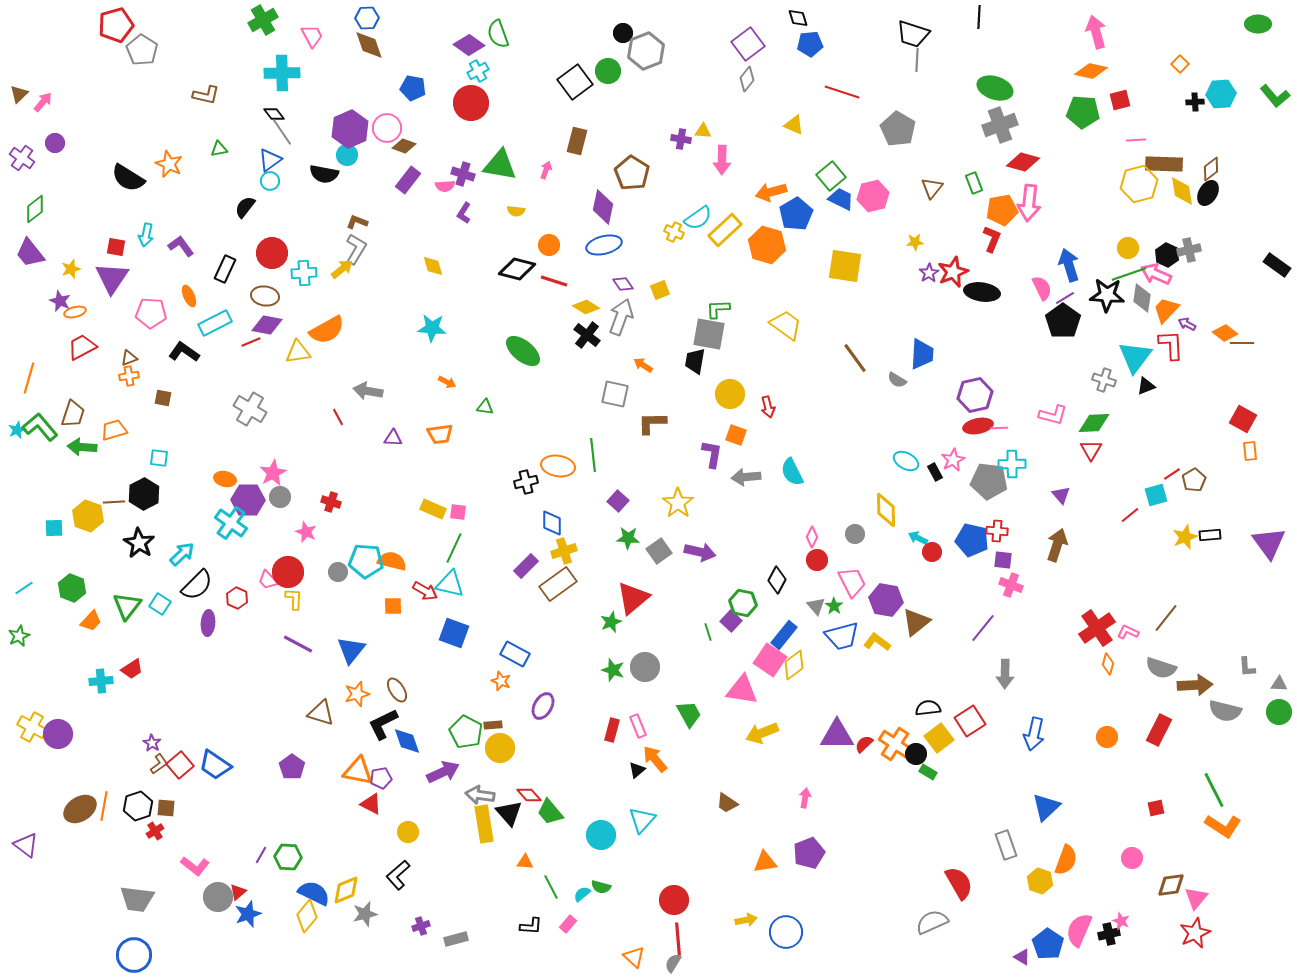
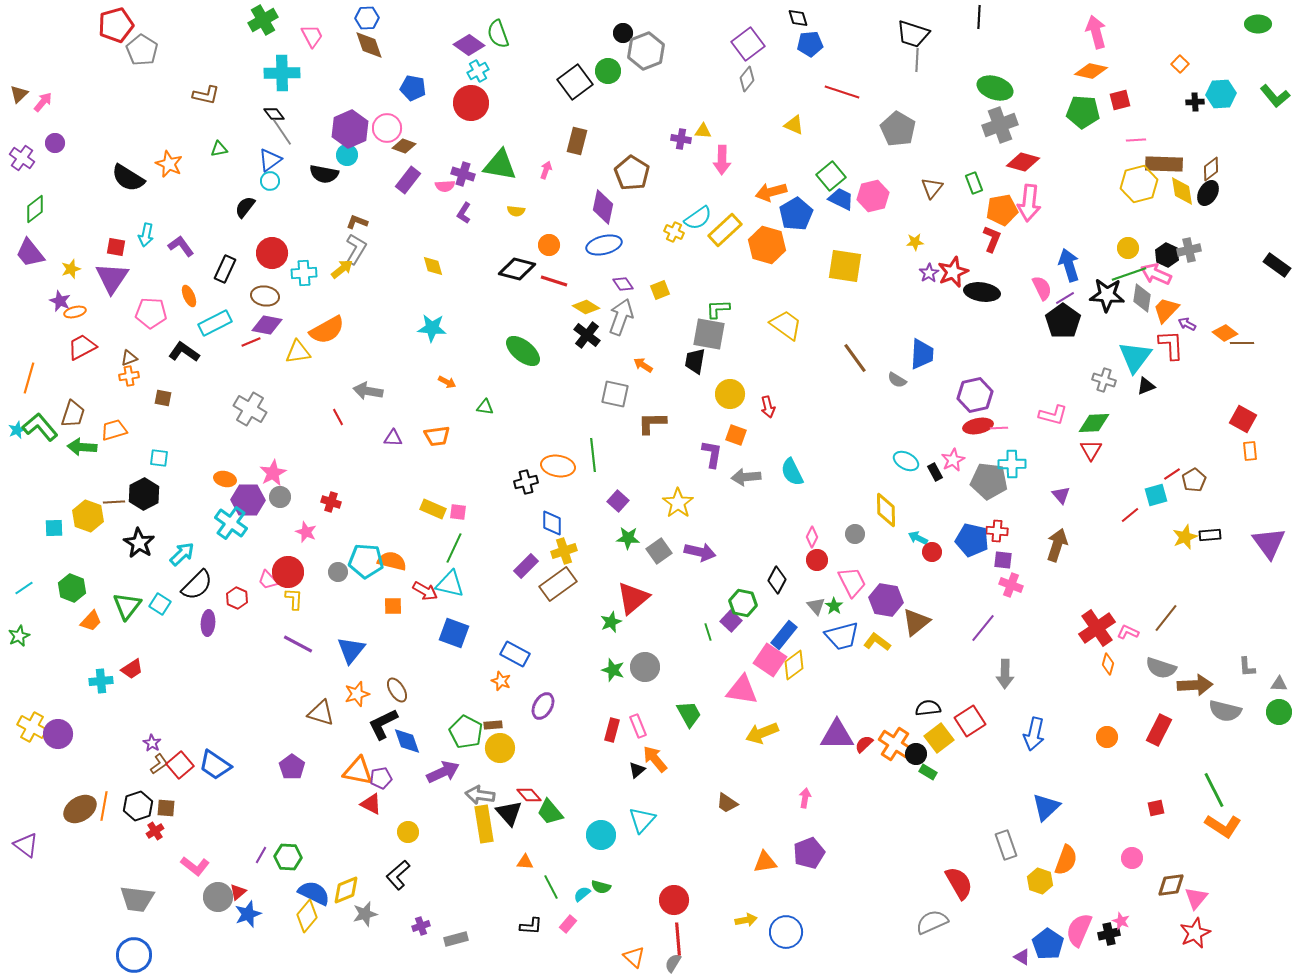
orange trapezoid at (440, 434): moved 3 px left, 2 px down
